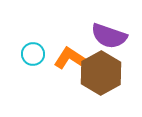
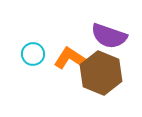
brown hexagon: rotated 9 degrees counterclockwise
